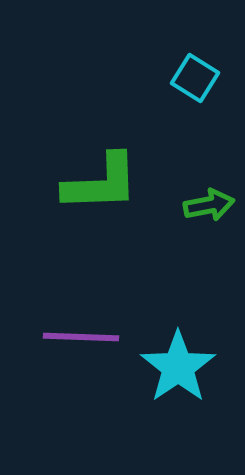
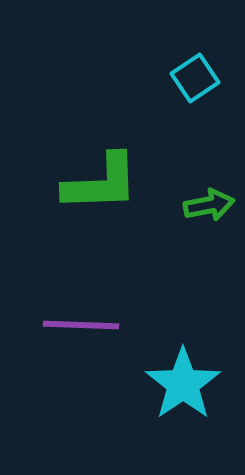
cyan square: rotated 24 degrees clockwise
purple line: moved 12 px up
cyan star: moved 5 px right, 17 px down
